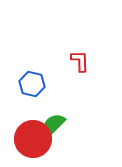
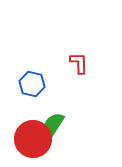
red L-shape: moved 1 px left, 2 px down
green semicircle: rotated 12 degrees counterclockwise
